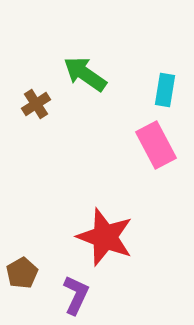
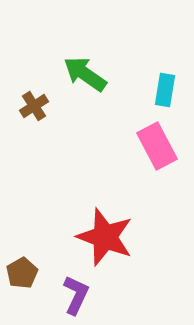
brown cross: moved 2 px left, 2 px down
pink rectangle: moved 1 px right, 1 px down
